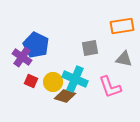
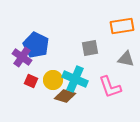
gray triangle: moved 2 px right
yellow circle: moved 2 px up
